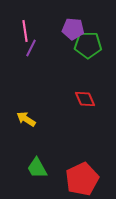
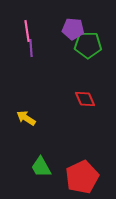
pink line: moved 2 px right
purple line: rotated 30 degrees counterclockwise
yellow arrow: moved 1 px up
green trapezoid: moved 4 px right, 1 px up
red pentagon: moved 2 px up
